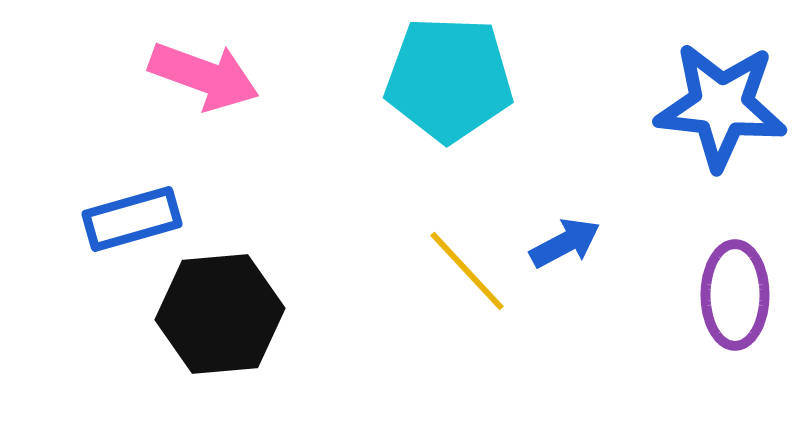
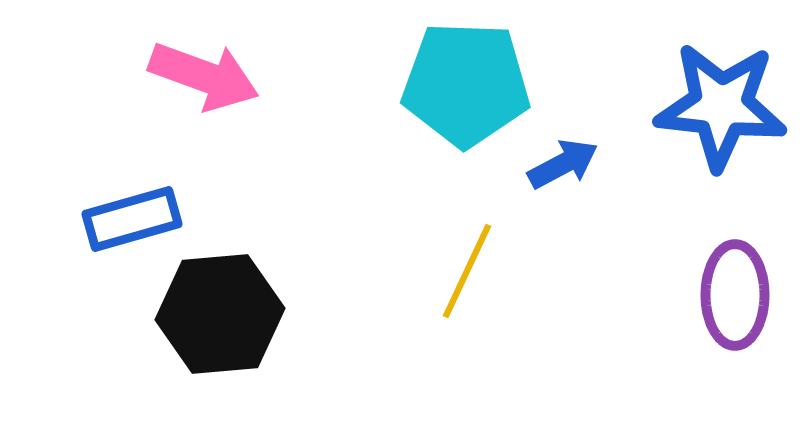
cyan pentagon: moved 17 px right, 5 px down
blue arrow: moved 2 px left, 79 px up
yellow line: rotated 68 degrees clockwise
